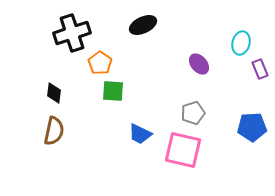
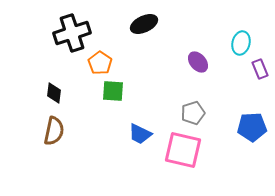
black ellipse: moved 1 px right, 1 px up
purple ellipse: moved 1 px left, 2 px up
